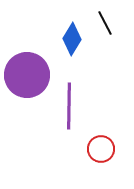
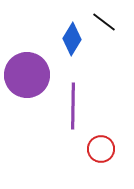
black line: moved 1 px left, 1 px up; rotated 25 degrees counterclockwise
purple line: moved 4 px right
